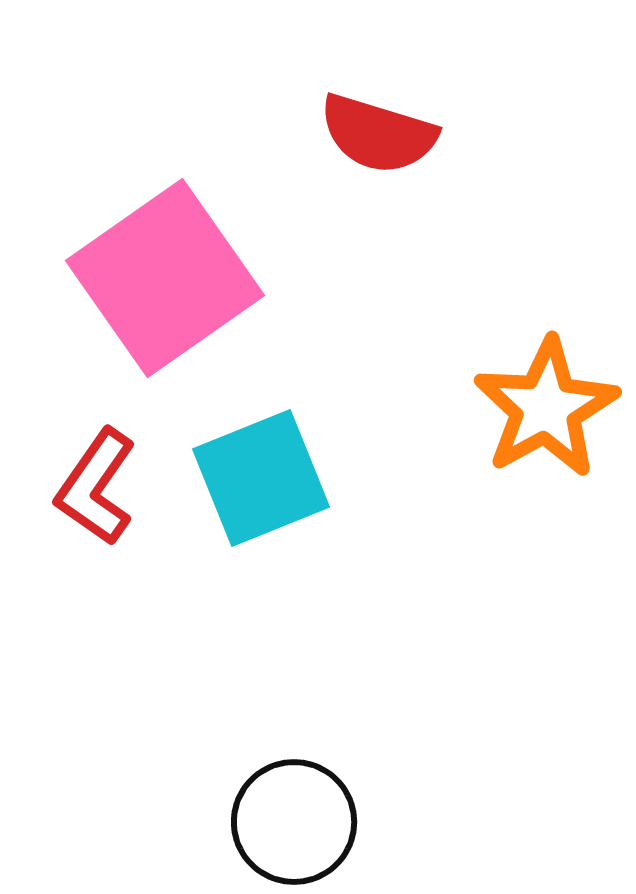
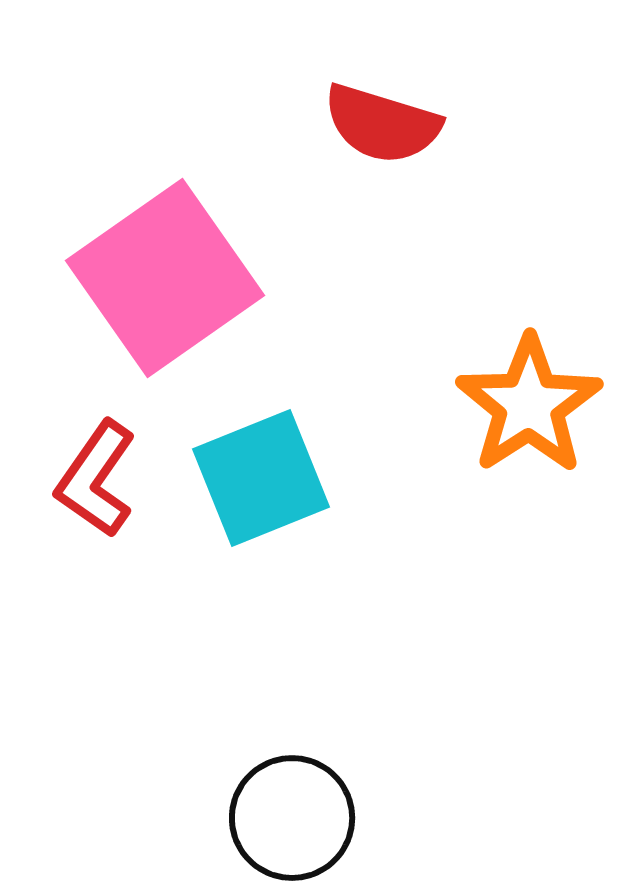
red semicircle: moved 4 px right, 10 px up
orange star: moved 17 px left, 3 px up; rotated 4 degrees counterclockwise
red L-shape: moved 8 px up
black circle: moved 2 px left, 4 px up
